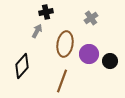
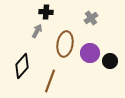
black cross: rotated 16 degrees clockwise
purple circle: moved 1 px right, 1 px up
brown line: moved 12 px left
